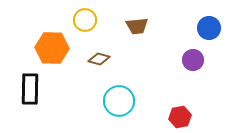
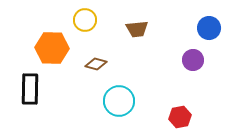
brown trapezoid: moved 3 px down
brown diamond: moved 3 px left, 5 px down
